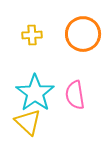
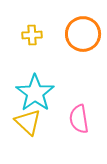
pink semicircle: moved 4 px right, 24 px down
